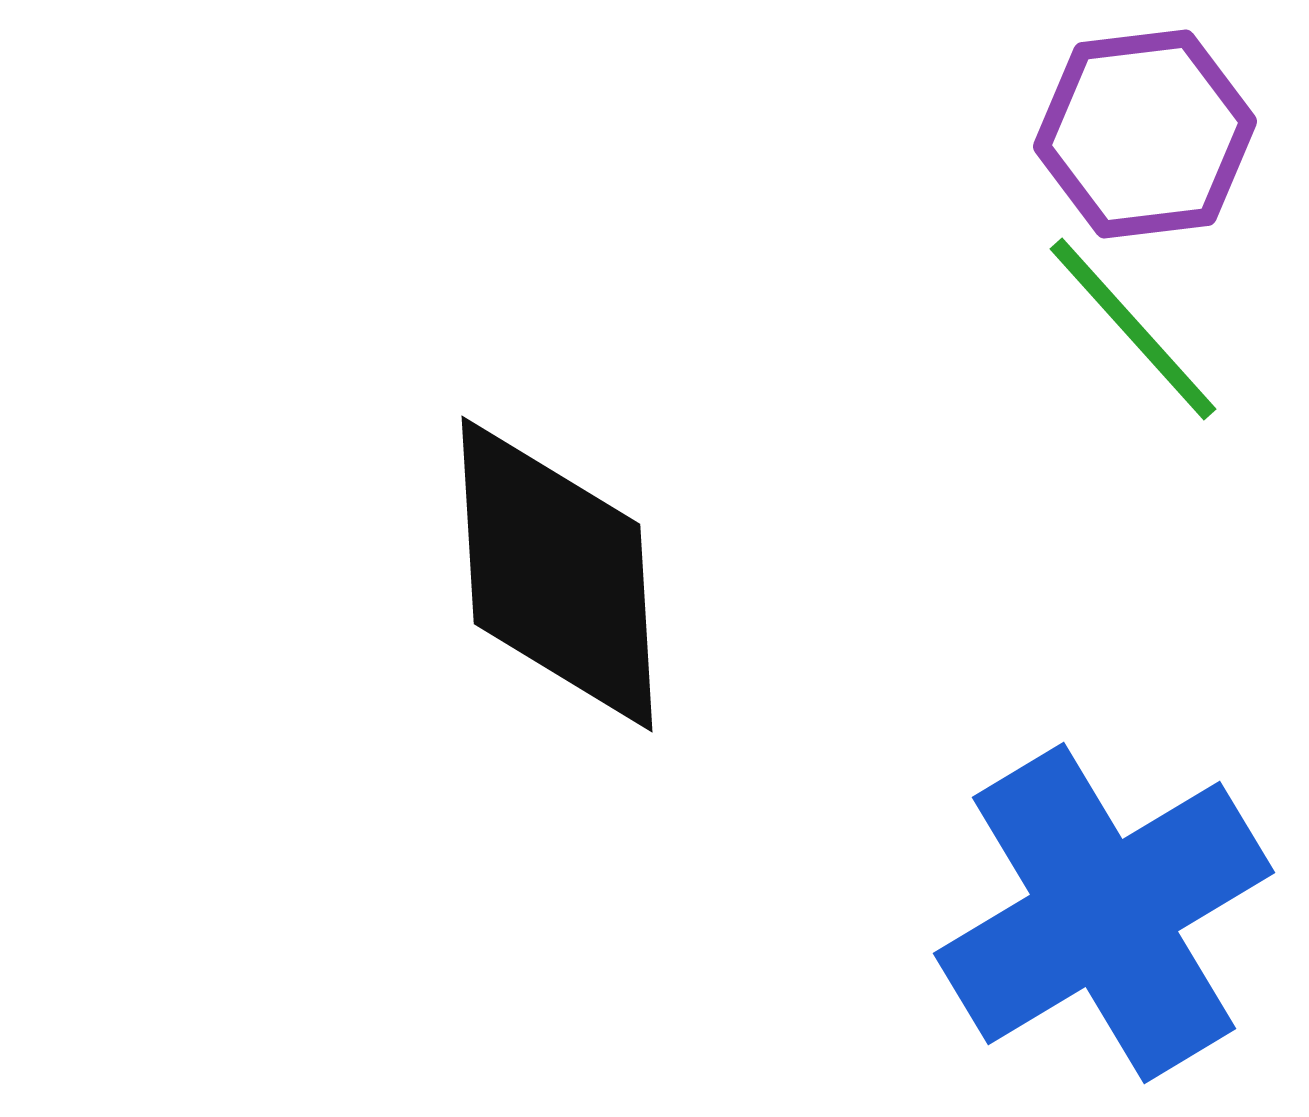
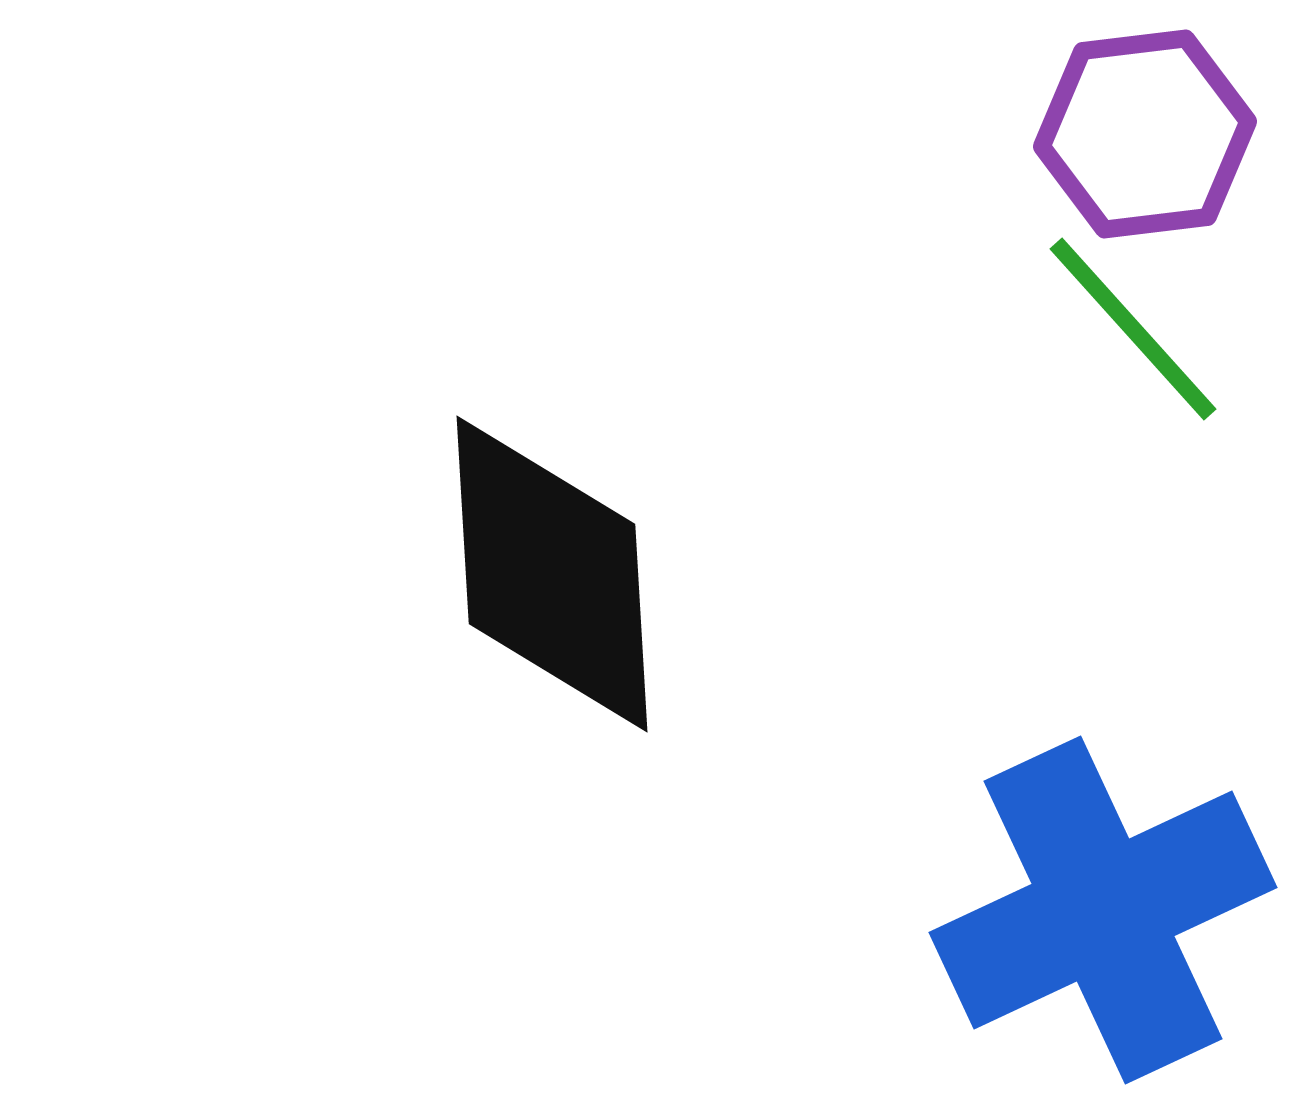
black diamond: moved 5 px left
blue cross: moved 1 px left, 3 px up; rotated 6 degrees clockwise
